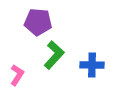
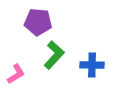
pink L-shape: moved 1 px left, 1 px up; rotated 25 degrees clockwise
